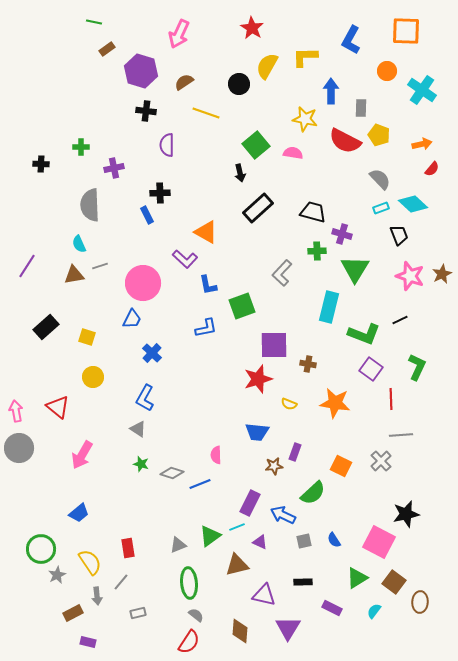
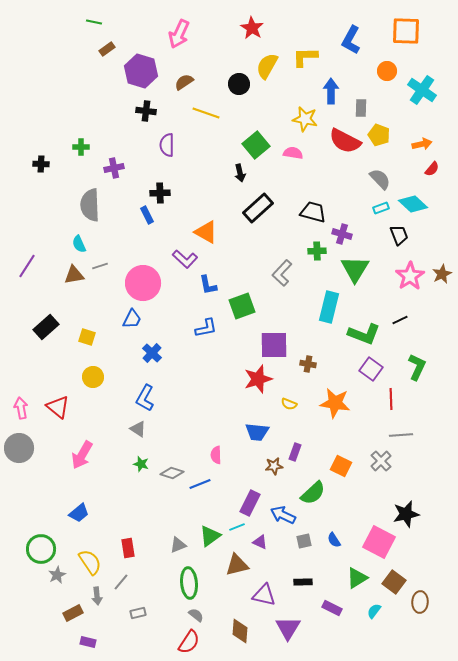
pink star at (410, 276): rotated 20 degrees clockwise
pink arrow at (16, 411): moved 5 px right, 3 px up
